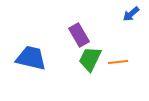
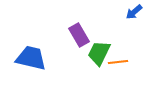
blue arrow: moved 3 px right, 2 px up
green trapezoid: moved 9 px right, 6 px up
